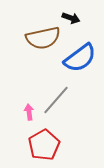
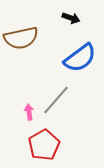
brown semicircle: moved 22 px left
